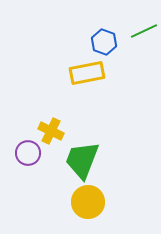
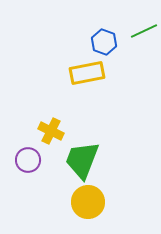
purple circle: moved 7 px down
